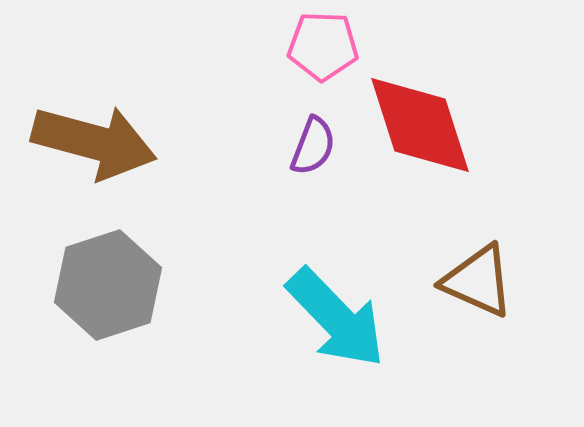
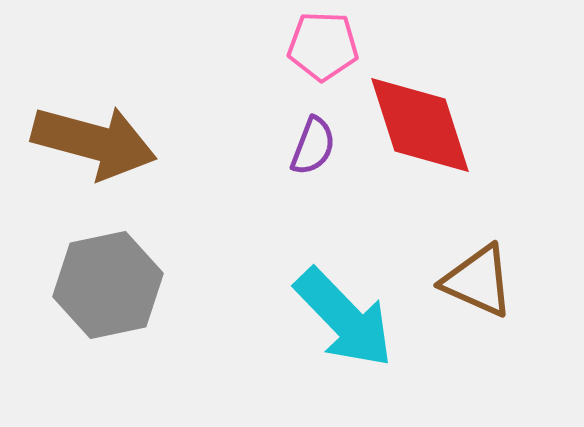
gray hexagon: rotated 6 degrees clockwise
cyan arrow: moved 8 px right
